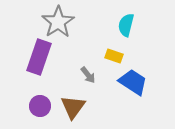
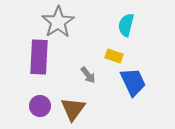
purple rectangle: rotated 16 degrees counterclockwise
blue trapezoid: rotated 32 degrees clockwise
brown triangle: moved 2 px down
